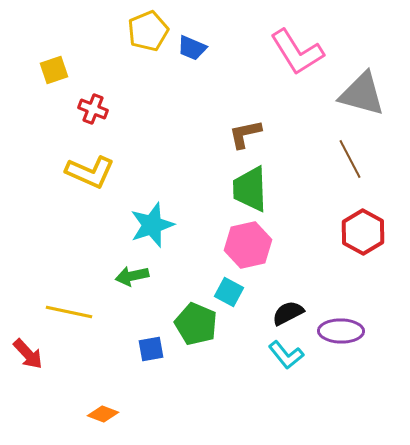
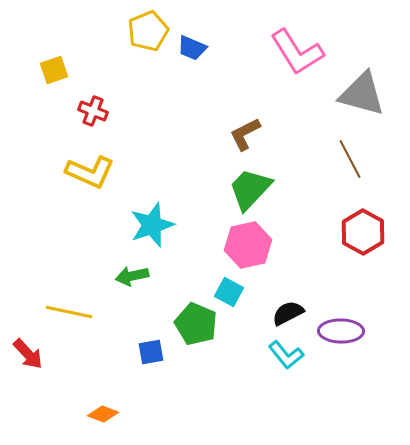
red cross: moved 2 px down
brown L-shape: rotated 15 degrees counterclockwise
green trapezoid: rotated 45 degrees clockwise
blue square: moved 3 px down
